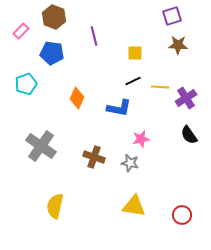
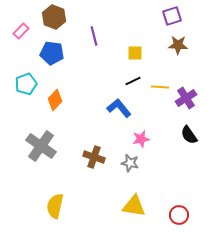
orange diamond: moved 22 px left, 2 px down; rotated 20 degrees clockwise
blue L-shape: rotated 140 degrees counterclockwise
red circle: moved 3 px left
